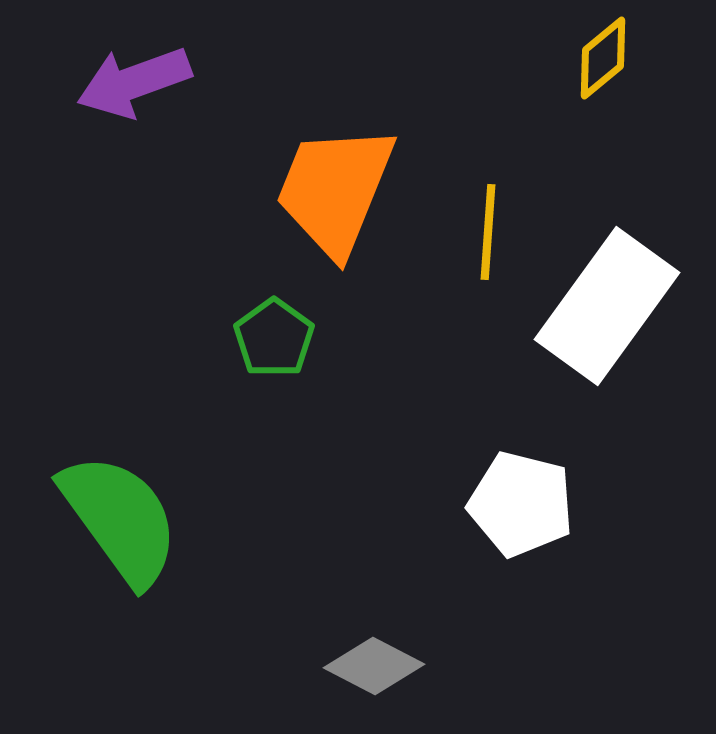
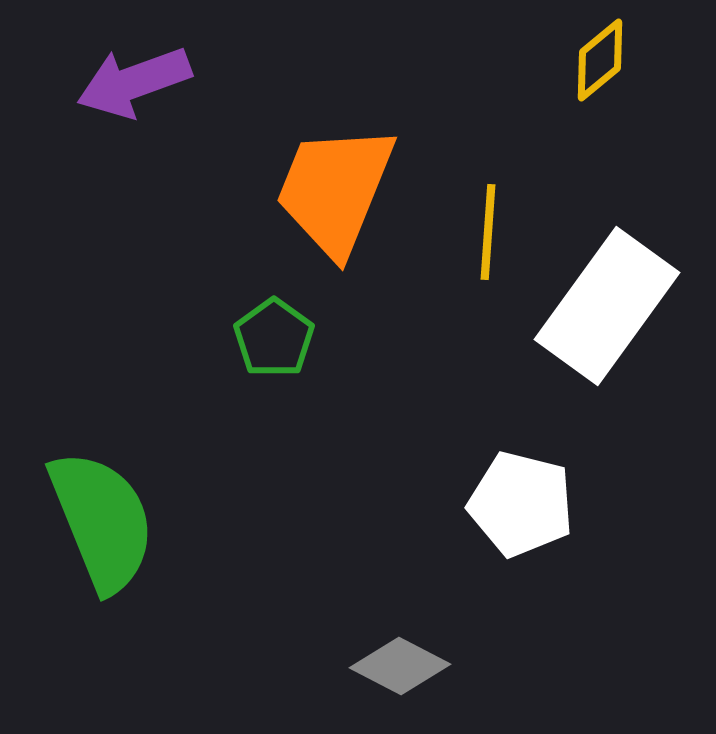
yellow diamond: moved 3 px left, 2 px down
green semicircle: moved 18 px left, 2 px down; rotated 14 degrees clockwise
gray diamond: moved 26 px right
